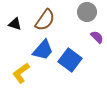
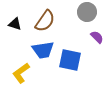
brown semicircle: moved 1 px down
blue trapezoid: rotated 40 degrees clockwise
blue square: rotated 25 degrees counterclockwise
